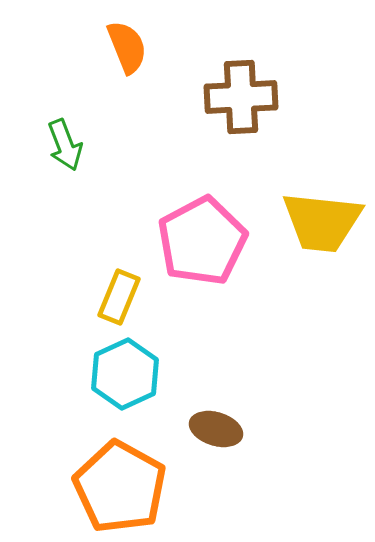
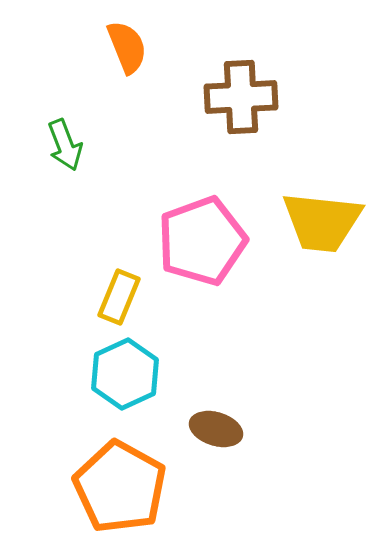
pink pentagon: rotated 8 degrees clockwise
